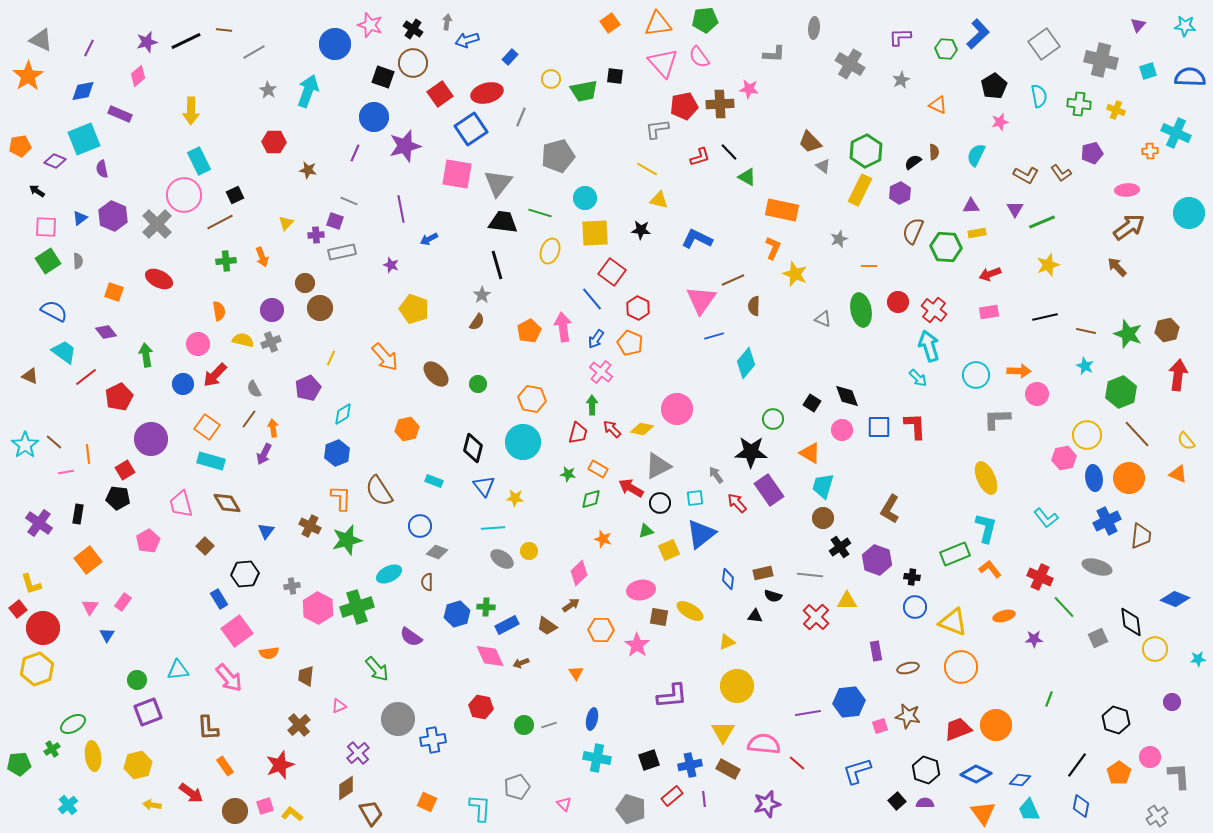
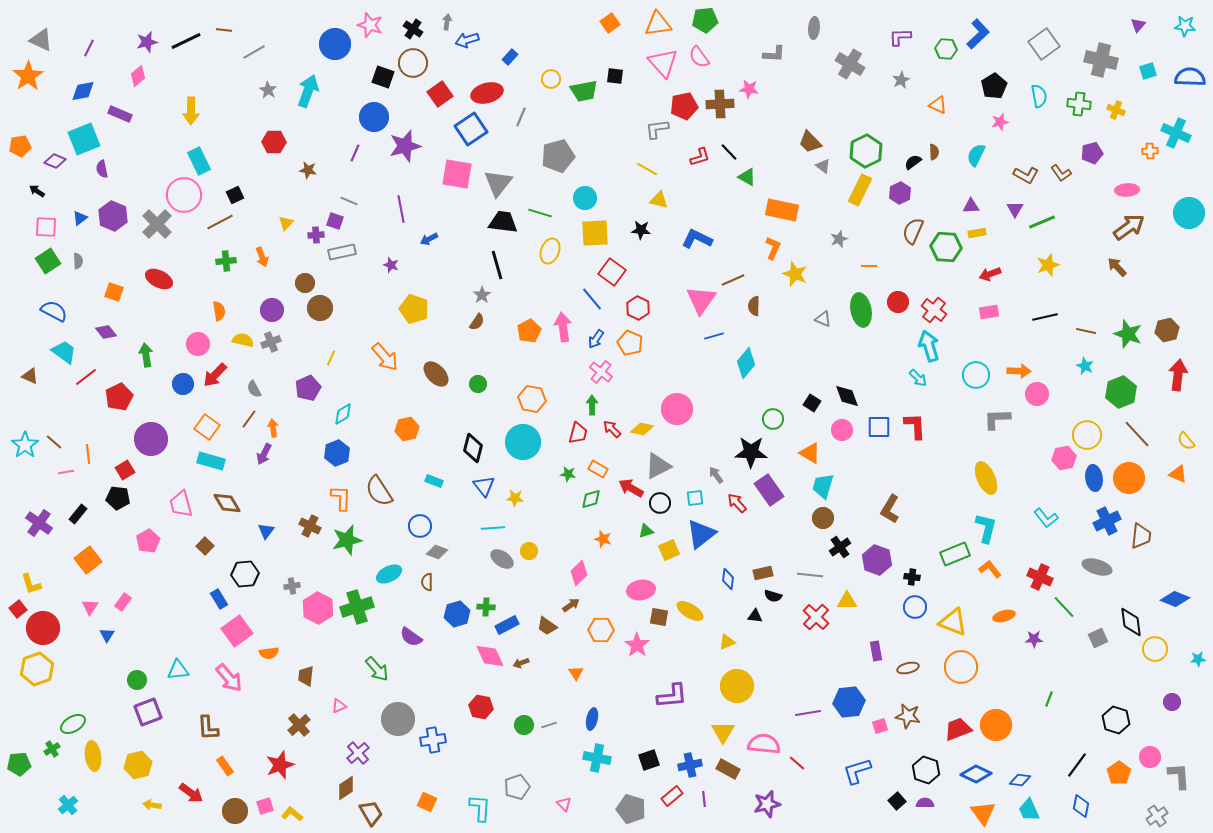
black rectangle at (78, 514): rotated 30 degrees clockwise
